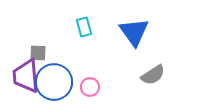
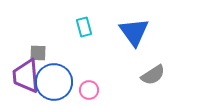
pink circle: moved 1 px left, 3 px down
